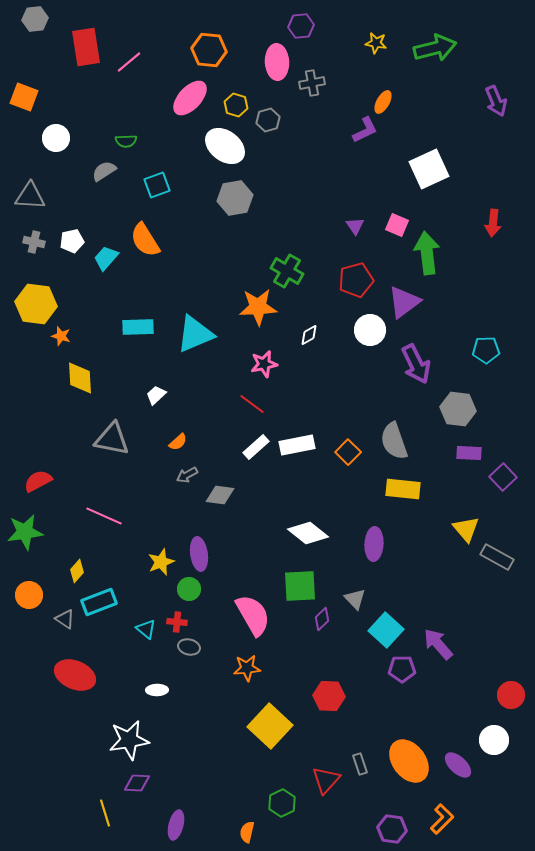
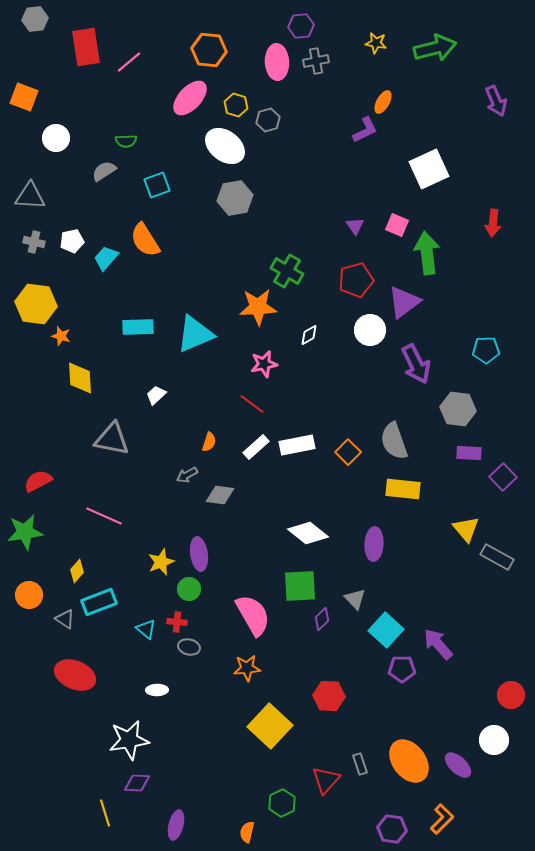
gray cross at (312, 83): moved 4 px right, 22 px up
orange semicircle at (178, 442): moved 31 px right; rotated 30 degrees counterclockwise
